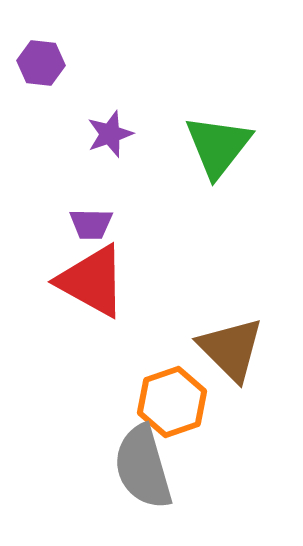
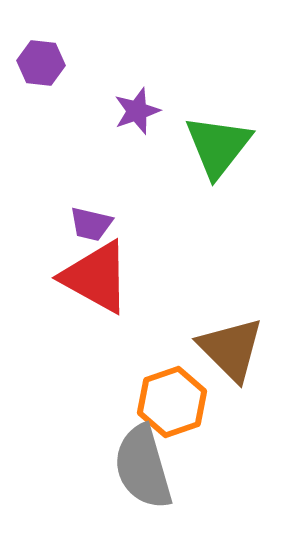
purple star: moved 27 px right, 23 px up
purple trapezoid: rotated 12 degrees clockwise
red triangle: moved 4 px right, 4 px up
